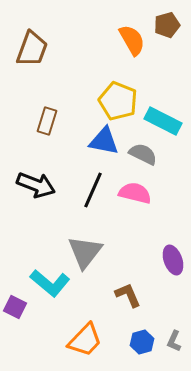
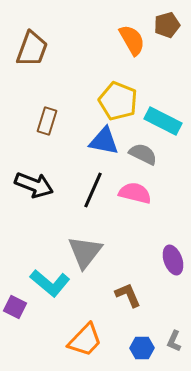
black arrow: moved 2 px left
blue hexagon: moved 6 px down; rotated 15 degrees clockwise
